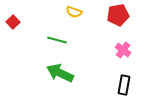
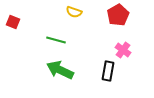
red pentagon: rotated 20 degrees counterclockwise
red square: rotated 24 degrees counterclockwise
green line: moved 1 px left
green arrow: moved 3 px up
black rectangle: moved 16 px left, 14 px up
